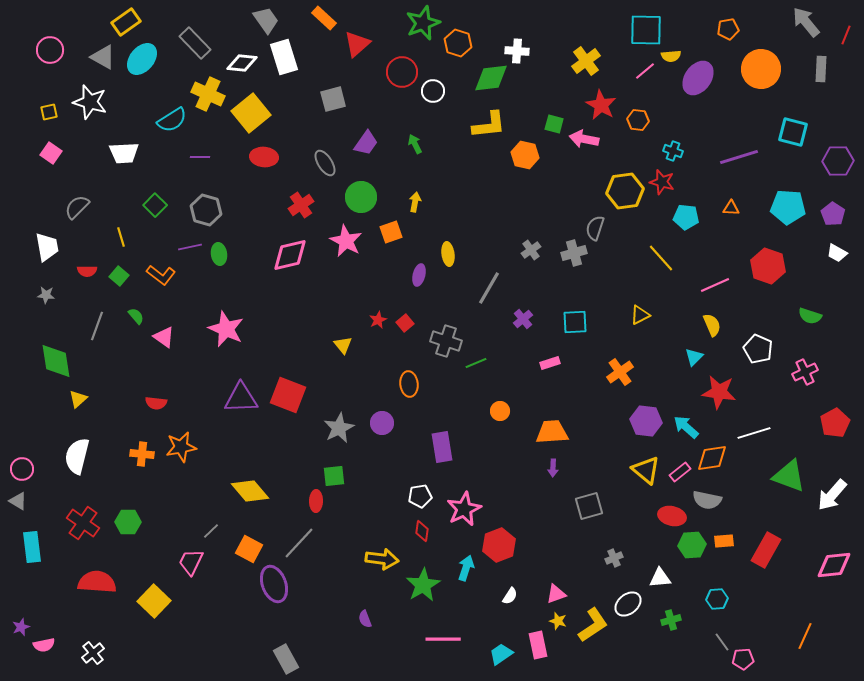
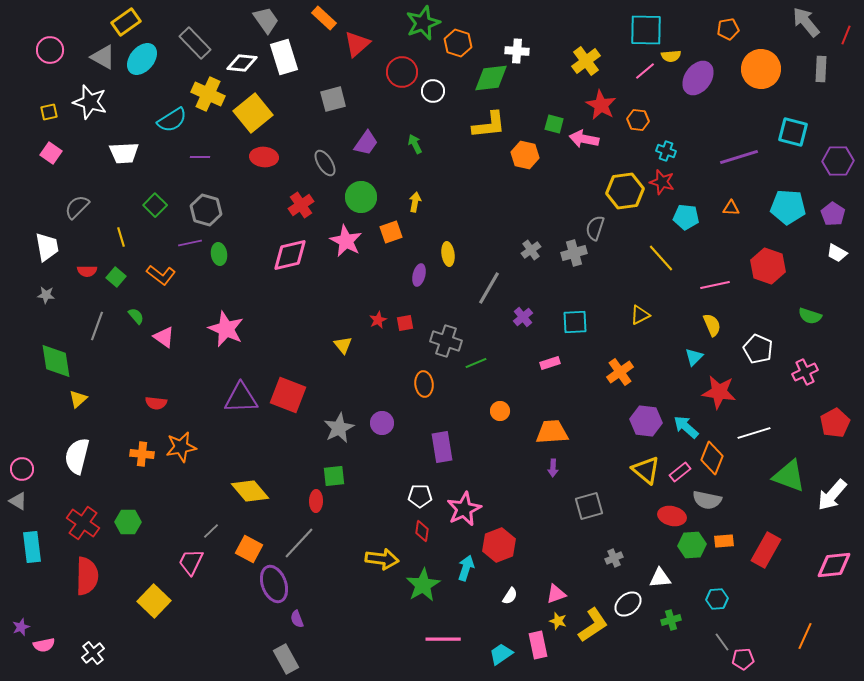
yellow square at (251, 113): moved 2 px right
cyan cross at (673, 151): moved 7 px left
purple line at (190, 247): moved 4 px up
green square at (119, 276): moved 3 px left, 1 px down
pink line at (715, 285): rotated 12 degrees clockwise
purple cross at (523, 319): moved 2 px up
red square at (405, 323): rotated 30 degrees clockwise
orange ellipse at (409, 384): moved 15 px right
orange diamond at (712, 458): rotated 60 degrees counterclockwise
white pentagon at (420, 496): rotated 10 degrees clockwise
red semicircle at (97, 582): moved 10 px left, 6 px up; rotated 87 degrees clockwise
purple semicircle at (365, 619): moved 68 px left
